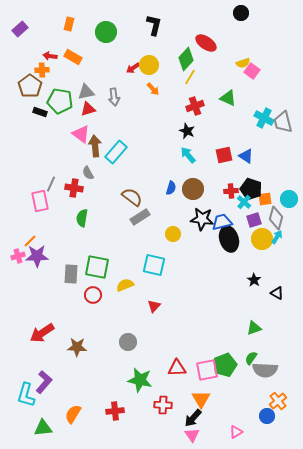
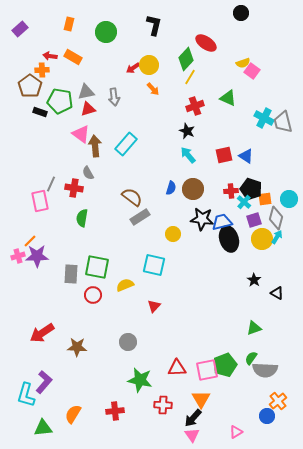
cyan rectangle at (116, 152): moved 10 px right, 8 px up
